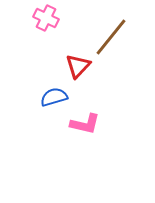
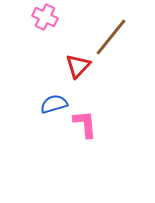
pink cross: moved 1 px left, 1 px up
blue semicircle: moved 7 px down
pink L-shape: rotated 108 degrees counterclockwise
